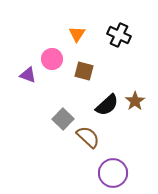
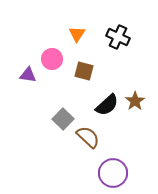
black cross: moved 1 px left, 2 px down
purple triangle: rotated 12 degrees counterclockwise
